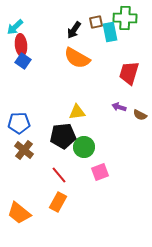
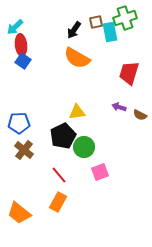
green cross: rotated 20 degrees counterclockwise
black pentagon: rotated 20 degrees counterclockwise
